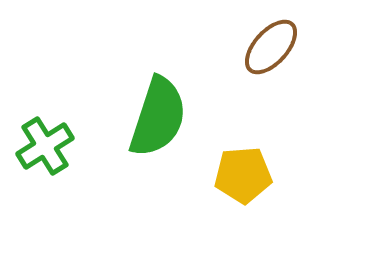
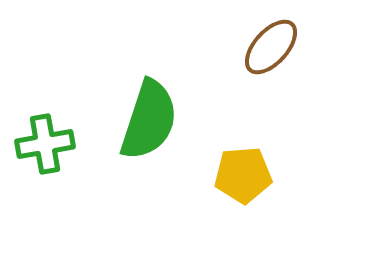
green semicircle: moved 9 px left, 3 px down
green cross: moved 2 px up; rotated 22 degrees clockwise
